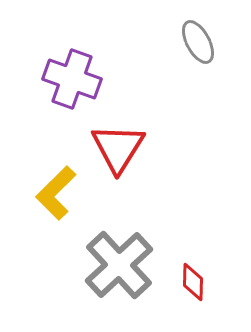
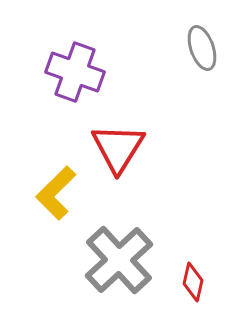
gray ellipse: moved 4 px right, 6 px down; rotated 9 degrees clockwise
purple cross: moved 3 px right, 7 px up
gray cross: moved 5 px up
red diamond: rotated 12 degrees clockwise
